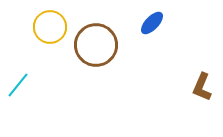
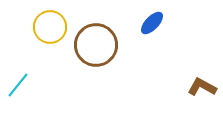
brown L-shape: rotated 96 degrees clockwise
